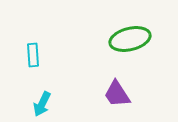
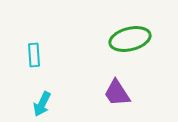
cyan rectangle: moved 1 px right
purple trapezoid: moved 1 px up
